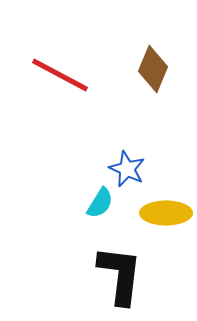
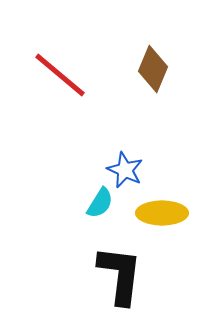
red line: rotated 12 degrees clockwise
blue star: moved 2 px left, 1 px down
yellow ellipse: moved 4 px left
